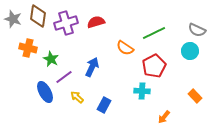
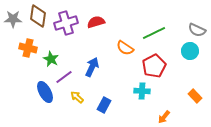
gray star: rotated 18 degrees counterclockwise
